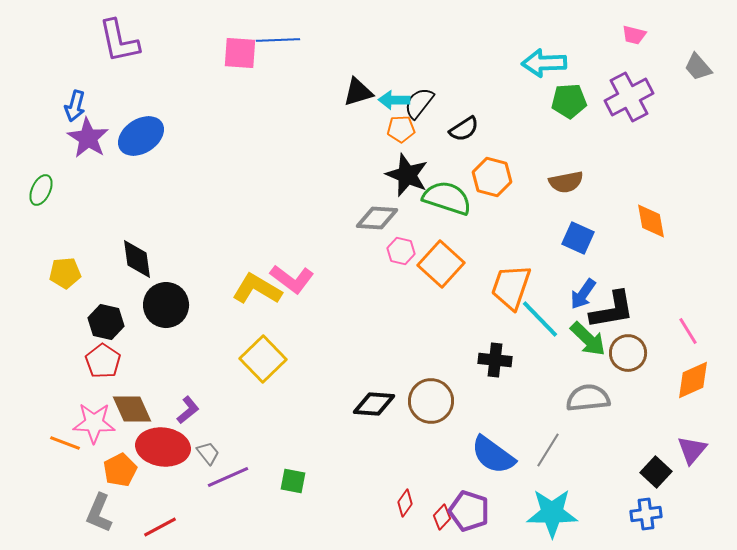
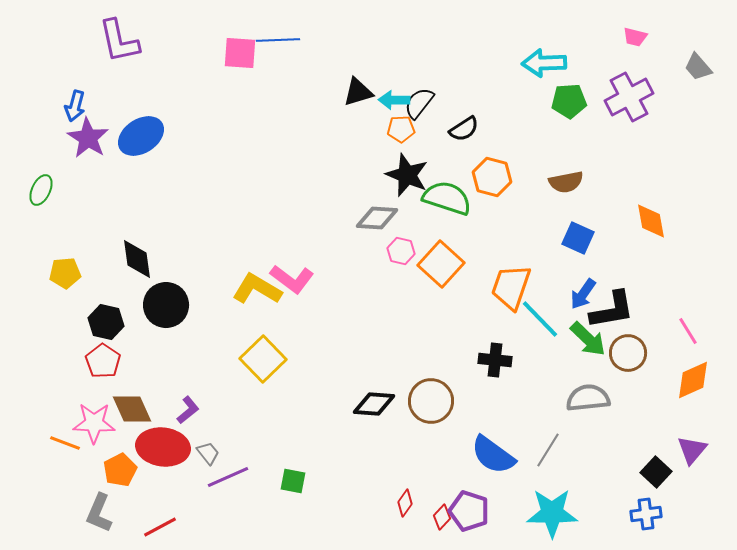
pink trapezoid at (634, 35): moved 1 px right, 2 px down
